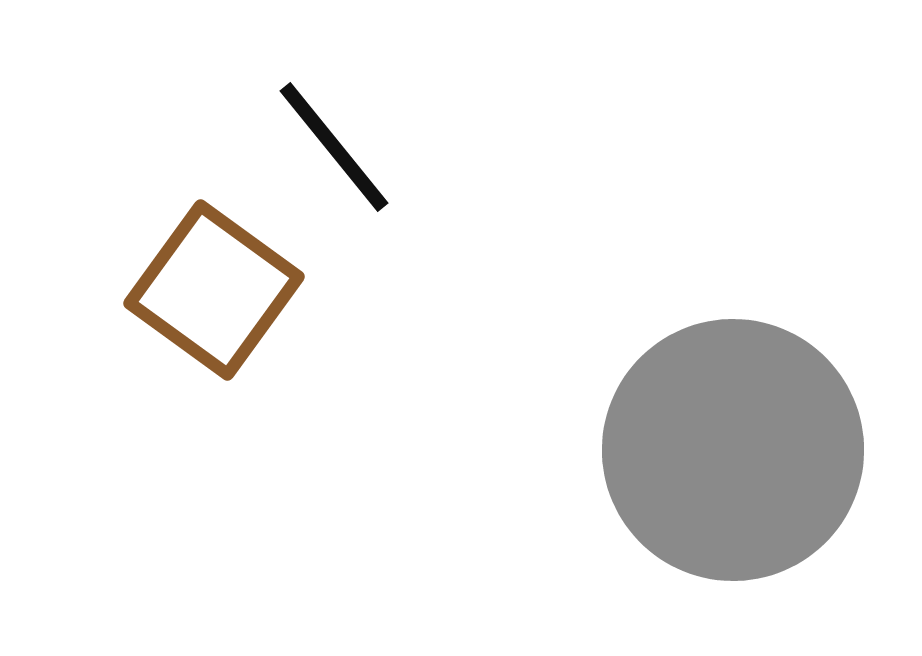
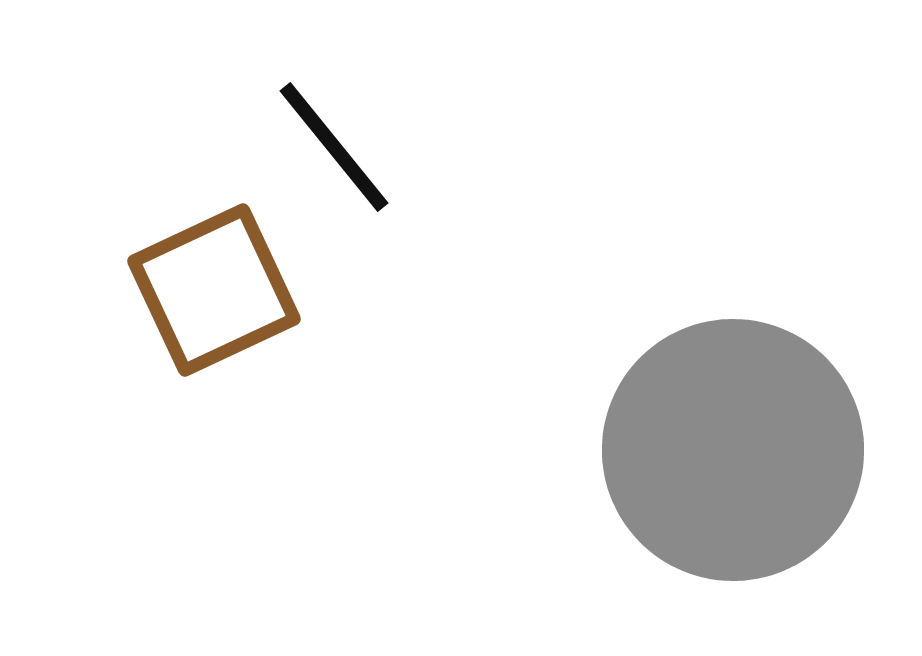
brown square: rotated 29 degrees clockwise
